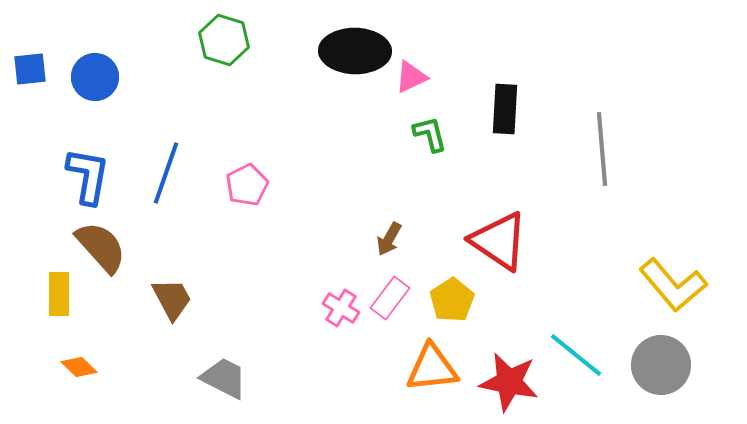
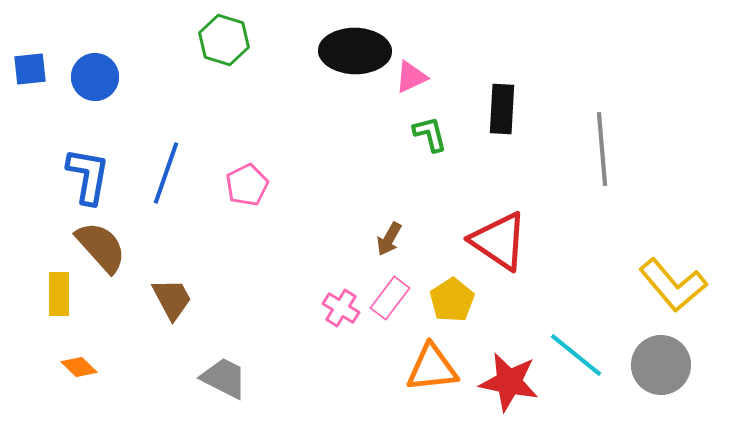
black rectangle: moved 3 px left
